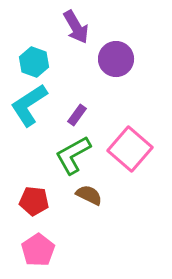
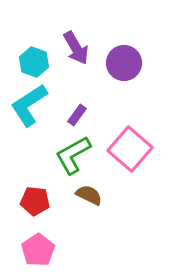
purple arrow: moved 21 px down
purple circle: moved 8 px right, 4 px down
red pentagon: moved 1 px right
